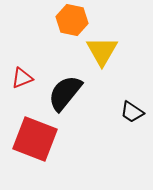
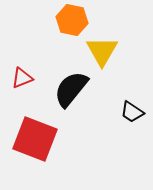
black semicircle: moved 6 px right, 4 px up
